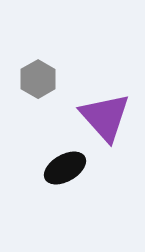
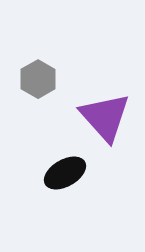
black ellipse: moved 5 px down
